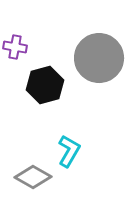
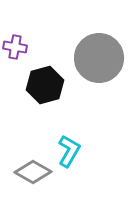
gray diamond: moved 5 px up
